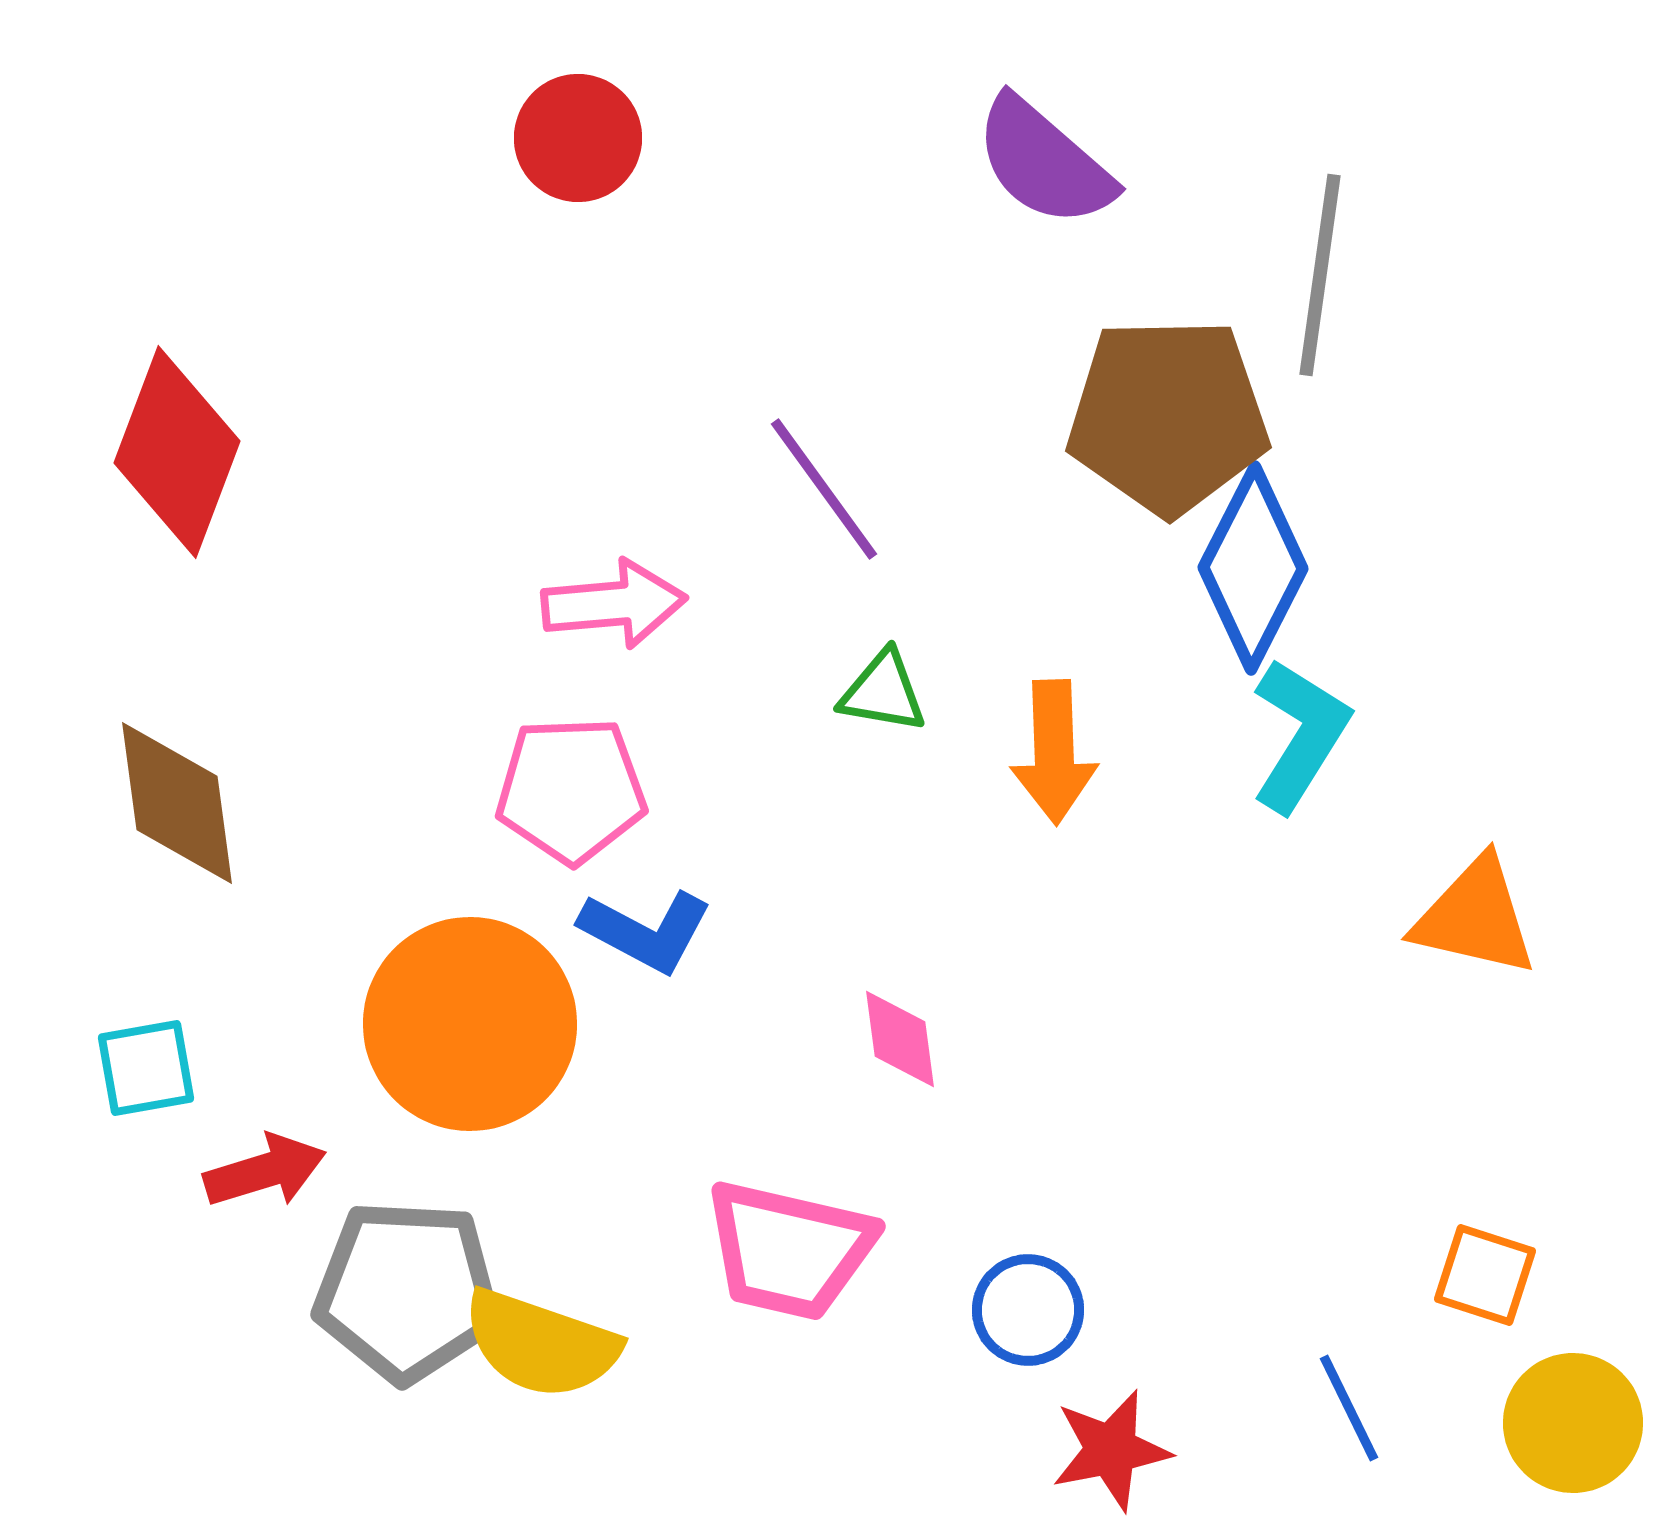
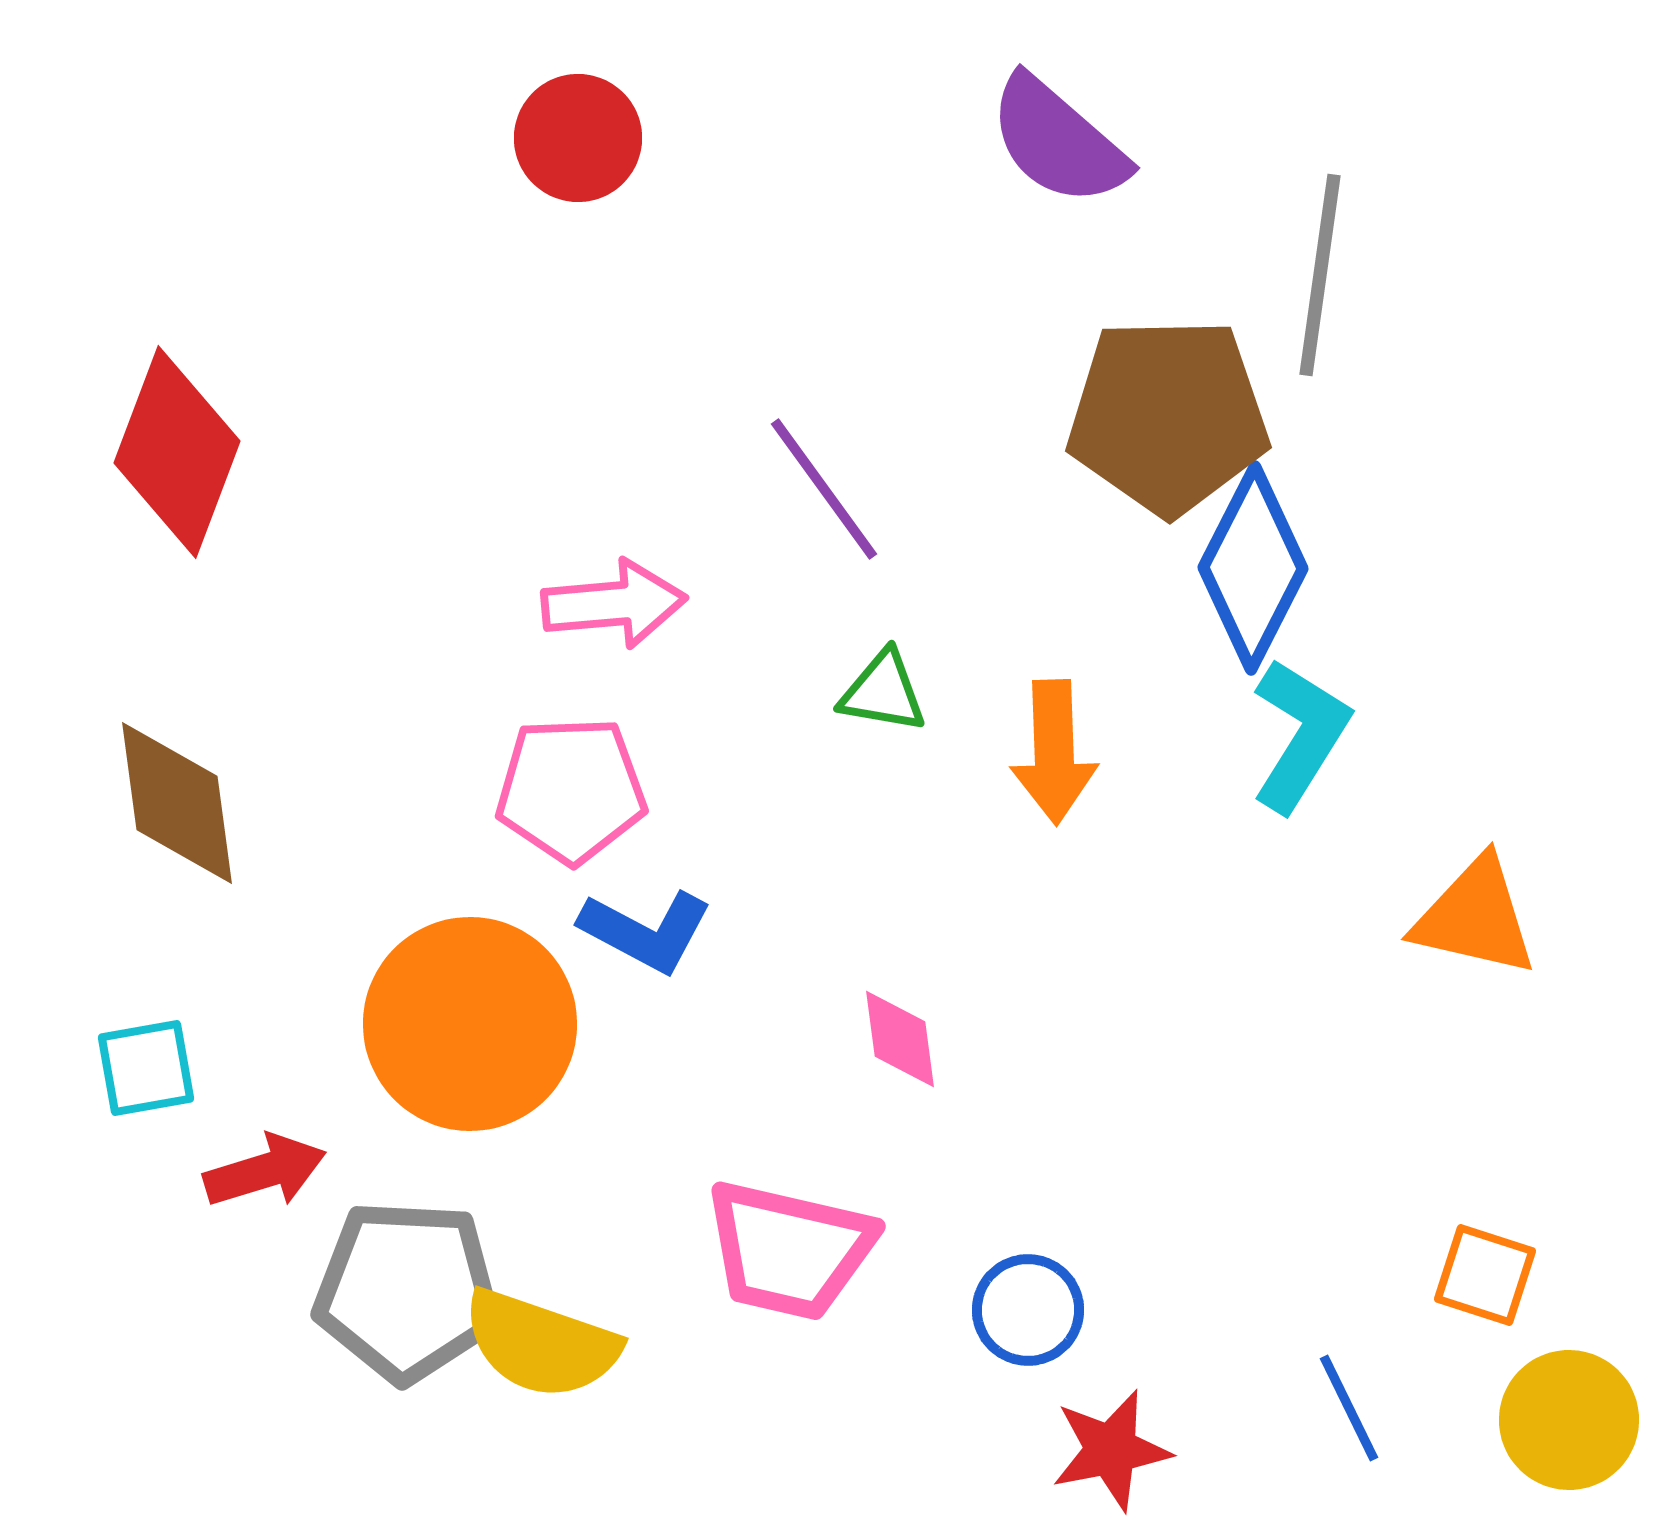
purple semicircle: moved 14 px right, 21 px up
yellow circle: moved 4 px left, 3 px up
